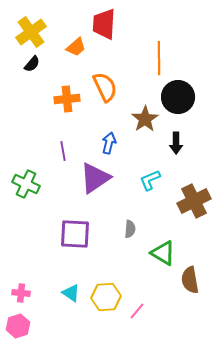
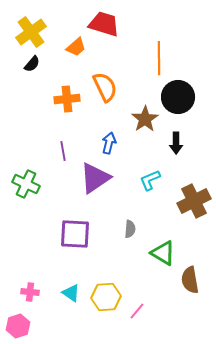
red trapezoid: rotated 104 degrees clockwise
pink cross: moved 9 px right, 1 px up
